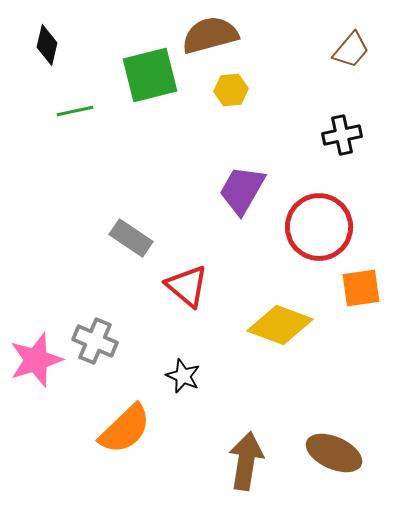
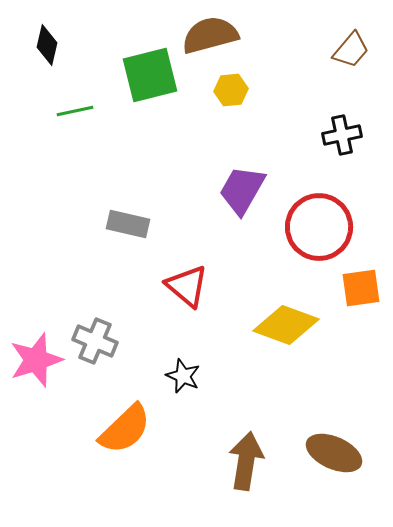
gray rectangle: moved 3 px left, 14 px up; rotated 21 degrees counterclockwise
yellow diamond: moved 6 px right
